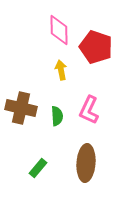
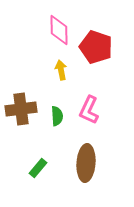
brown cross: moved 1 px down; rotated 20 degrees counterclockwise
